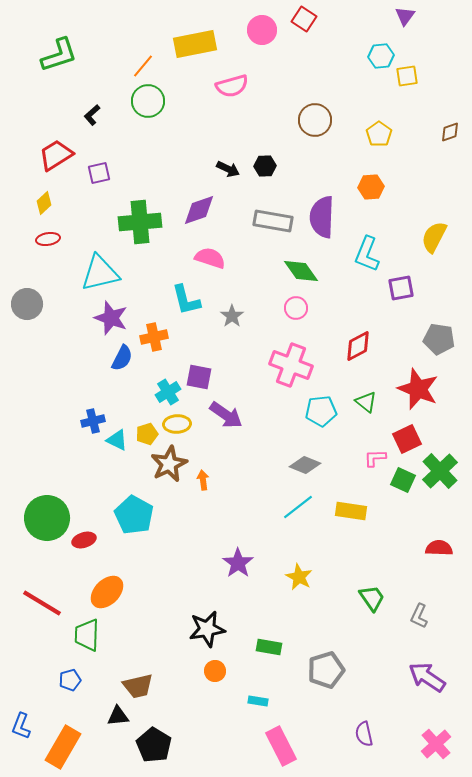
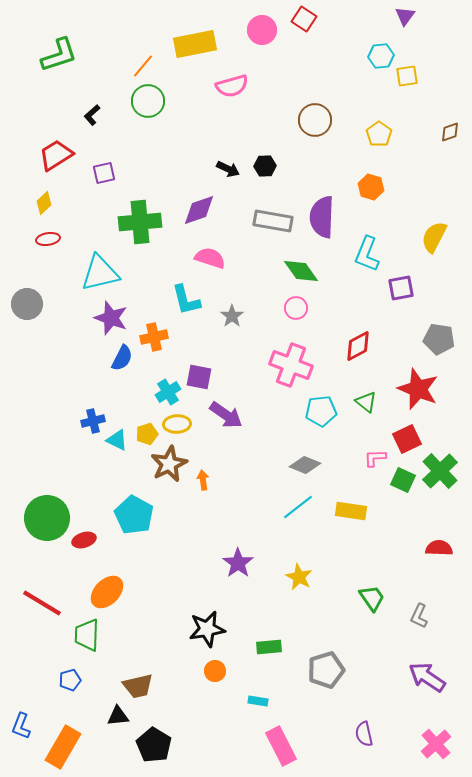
purple square at (99, 173): moved 5 px right
orange hexagon at (371, 187): rotated 20 degrees clockwise
green rectangle at (269, 647): rotated 15 degrees counterclockwise
